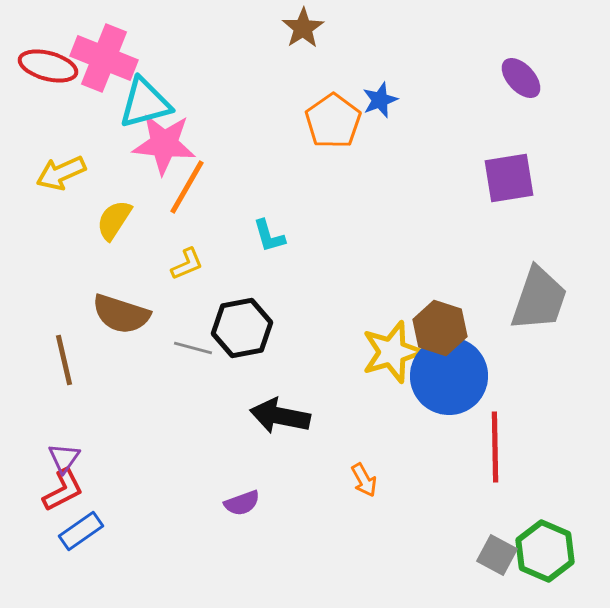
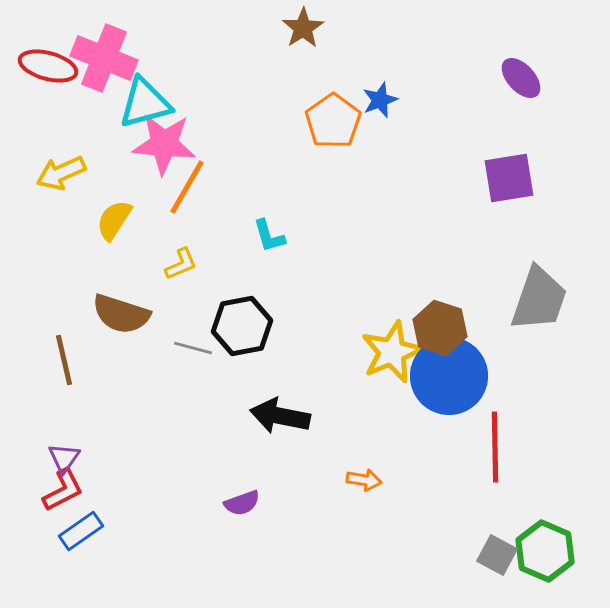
yellow L-shape: moved 6 px left
black hexagon: moved 2 px up
yellow star: rotated 6 degrees counterclockwise
orange arrow: rotated 52 degrees counterclockwise
